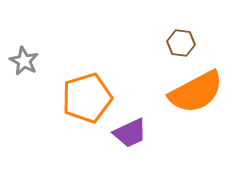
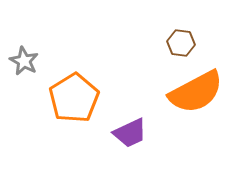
orange pentagon: moved 13 px left; rotated 15 degrees counterclockwise
